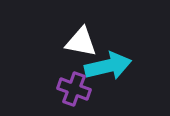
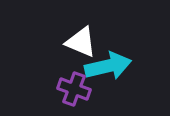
white triangle: rotated 12 degrees clockwise
